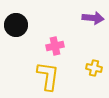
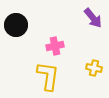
purple arrow: rotated 45 degrees clockwise
